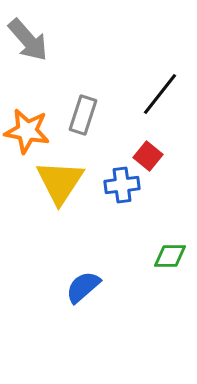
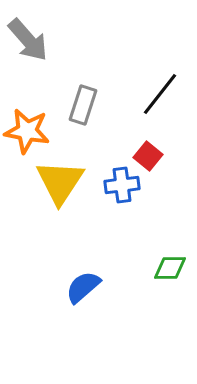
gray rectangle: moved 10 px up
green diamond: moved 12 px down
